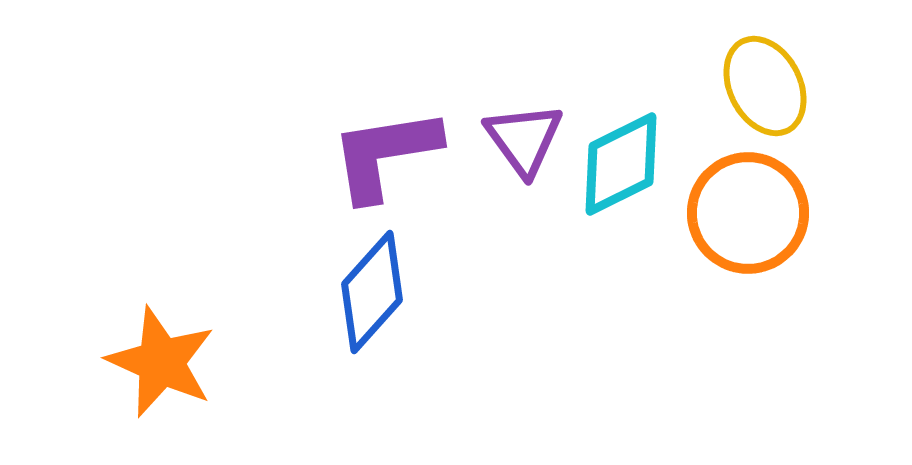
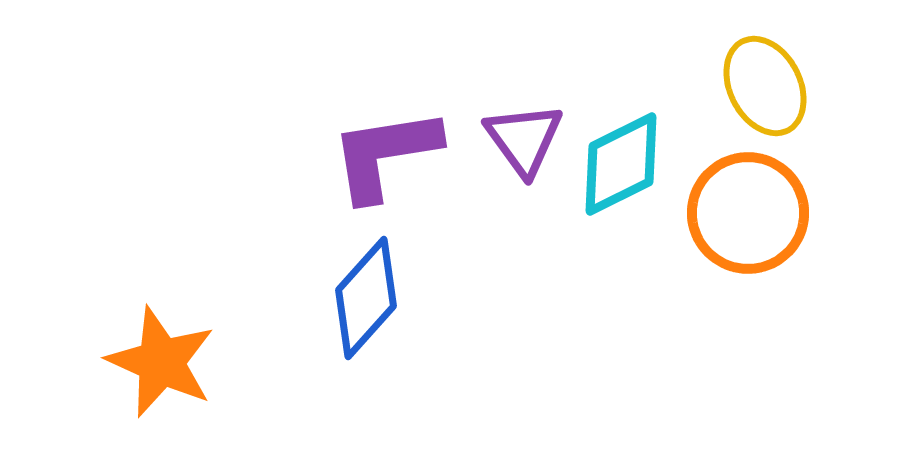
blue diamond: moved 6 px left, 6 px down
